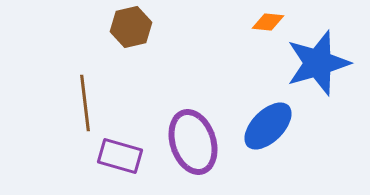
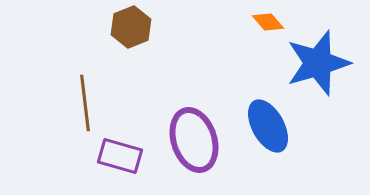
orange diamond: rotated 44 degrees clockwise
brown hexagon: rotated 9 degrees counterclockwise
blue ellipse: rotated 74 degrees counterclockwise
purple ellipse: moved 1 px right, 2 px up
